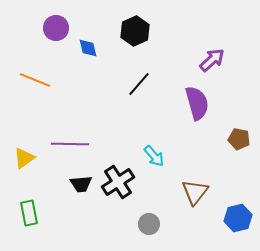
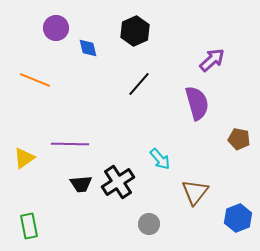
cyan arrow: moved 6 px right, 3 px down
green rectangle: moved 13 px down
blue hexagon: rotated 8 degrees counterclockwise
